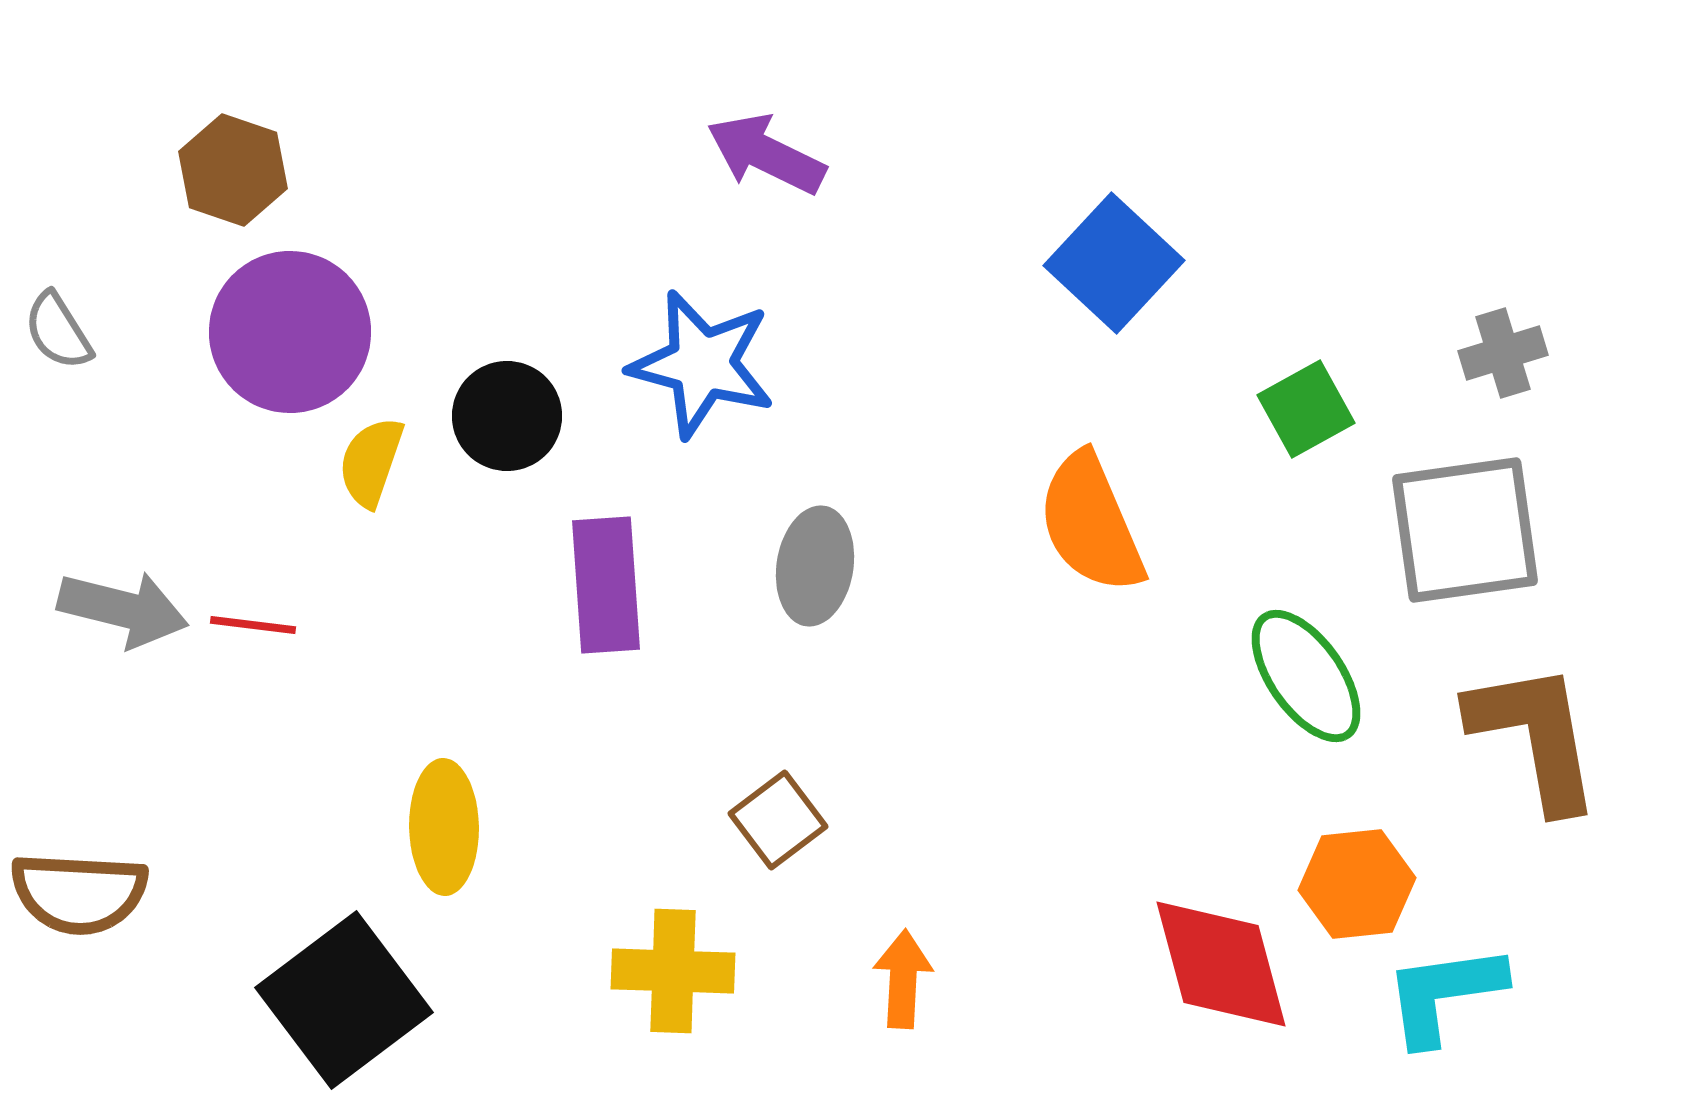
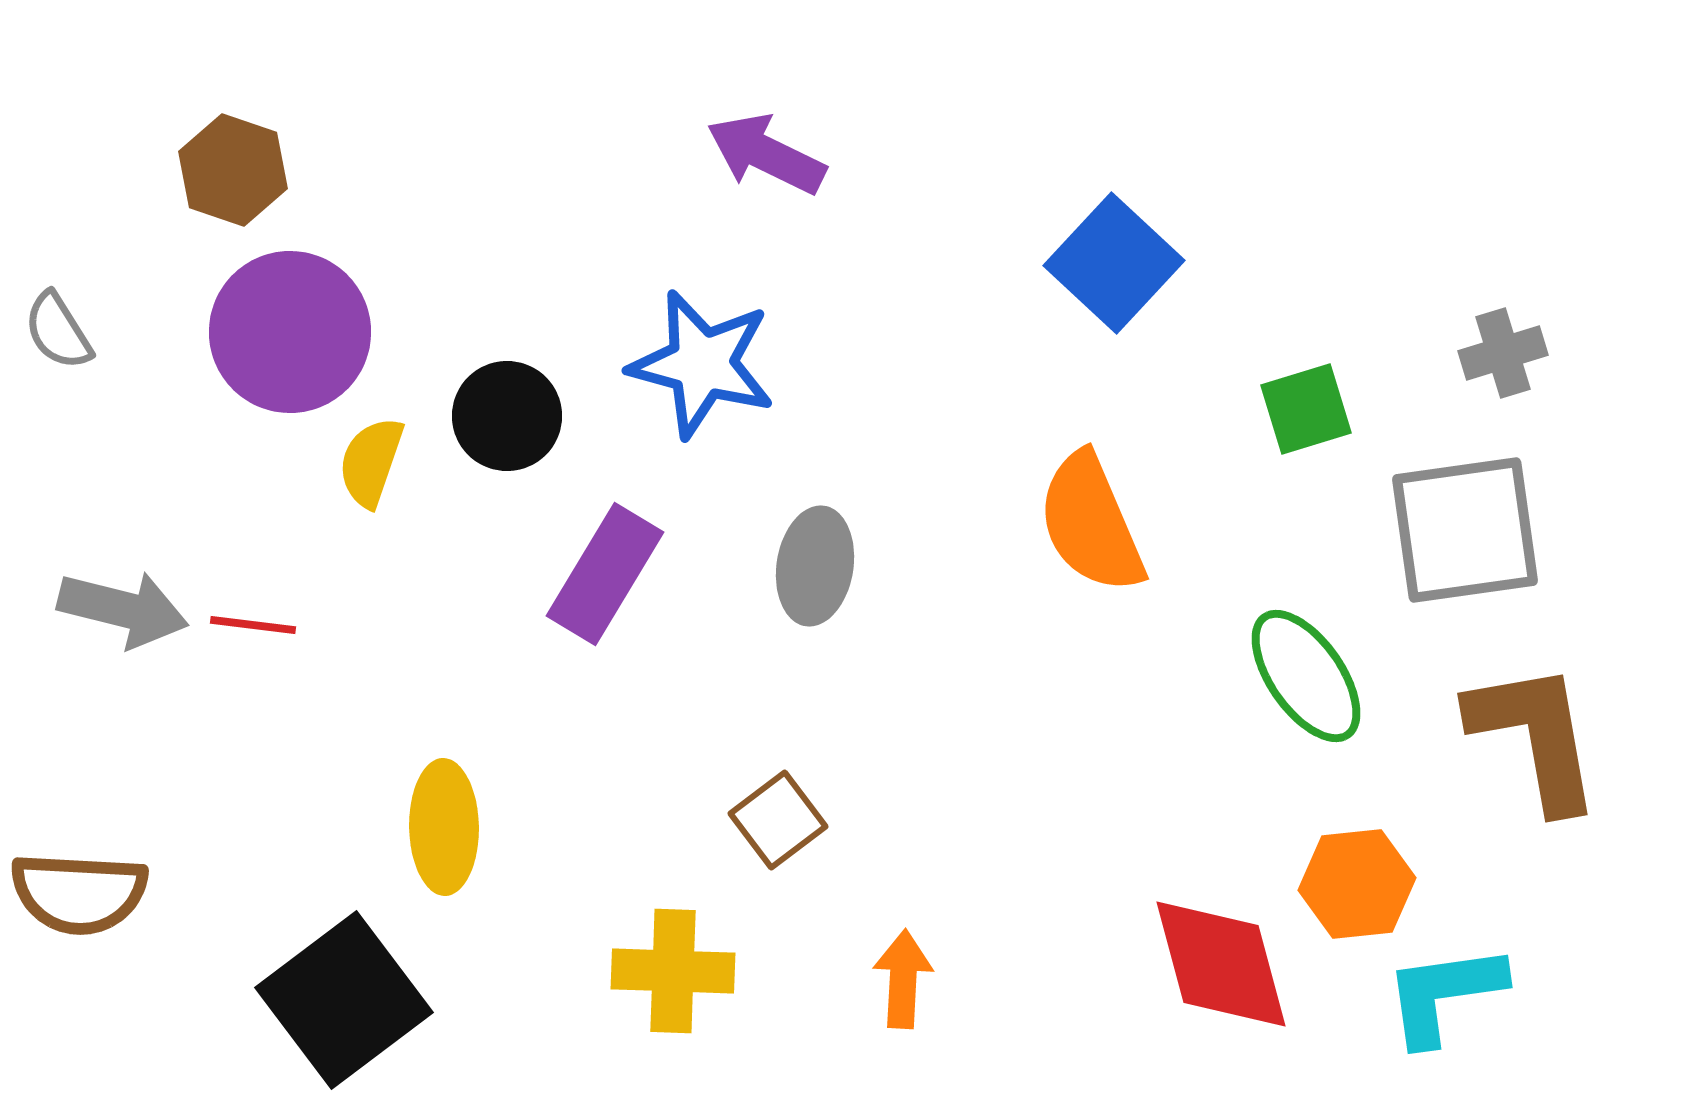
green square: rotated 12 degrees clockwise
purple rectangle: moved 1 px left, 11 px up; rotated 35 degrees clockwise
